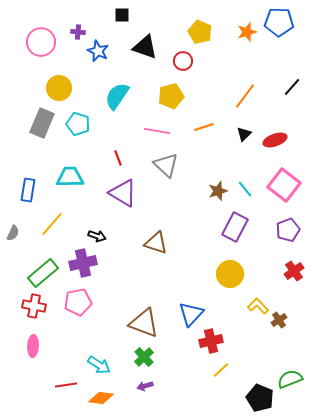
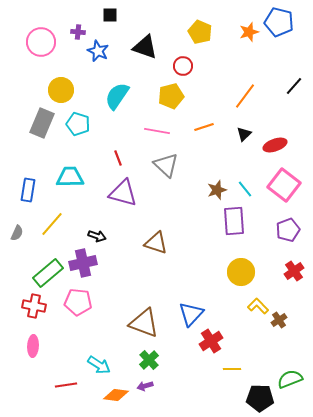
black square at (122, 15): moved 12 px left
blue pentagon at (279, 22): rotated 12 degrees clockwise
orange star at (247, 32): moved 2 px right
red circle at (183, 61): moved 5 px down
black line at (292, 87): moved 2 px right, 1 px up
yellow circle at (59, 88): moved 2 px right, 2 px down
red ellipse at (275, 140): moved 5 px down
brown star at (218, 191): moved 1 px left, 1 px up
purple triangle at (123, 193): rotated 16 degrees counterclockwise
purple rectangle at (235, 227): moved 1 px left, 6 px up; rotated 32 degrees counterclockwise
gray semicircle at (13, 233): moved 4 px right
green rectangle at (43, 273): moved 5 px right
yellow circle at (230, 274): moved 11 px right, 2 px up
pink pentagon at (78, 302): rotated 16 degrees clockwise
red cross at (211, 341): rotated 20 degrees counterclockwise
green cross at (144, 357): moved 5 px right, 3 px down
yellow line at (221, 370): moved 11 px right, 1 px up; rotated 42 degrees clockwise
orange diamond at (101, 398): moved 15 px right, 3 px up
black pentagon at (260, 398): rotated 20 degrees counterclockwise
